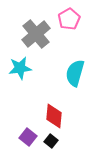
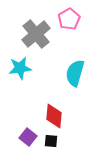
black square: rotated 32 degrees counterclockwise
